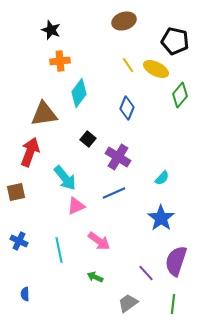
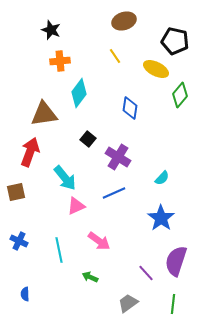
yellow line: moved 13 px left, 9 px up
blue diamond: moved 3 px right; rotated 15 degrees counterclockwise
green arrow: moved 5 px left
